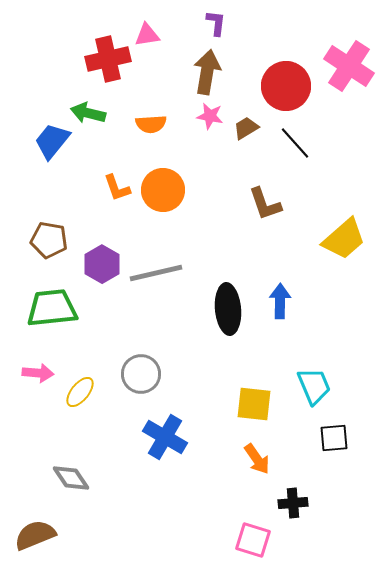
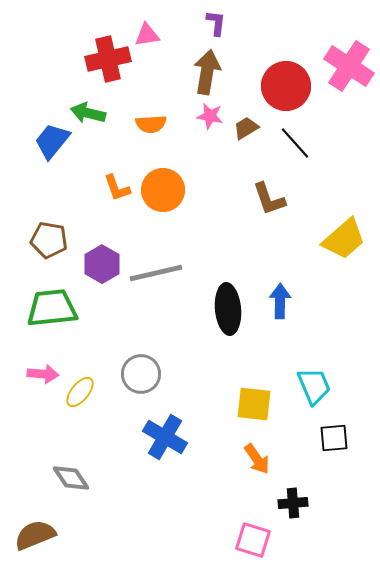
brown L-shape: moved 4 px right, 5 px up
pink arrow: moved 5 px right, 1 px down
